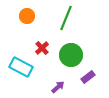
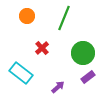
green line: moved 2 px left
green circle: moved 12 px right, 2 px up
cyan rectangle: moved 6 px down; rotated 10 degrees clockwise
